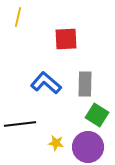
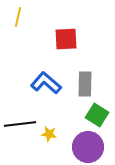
yellow star: moved 7 px left, 9 px up
